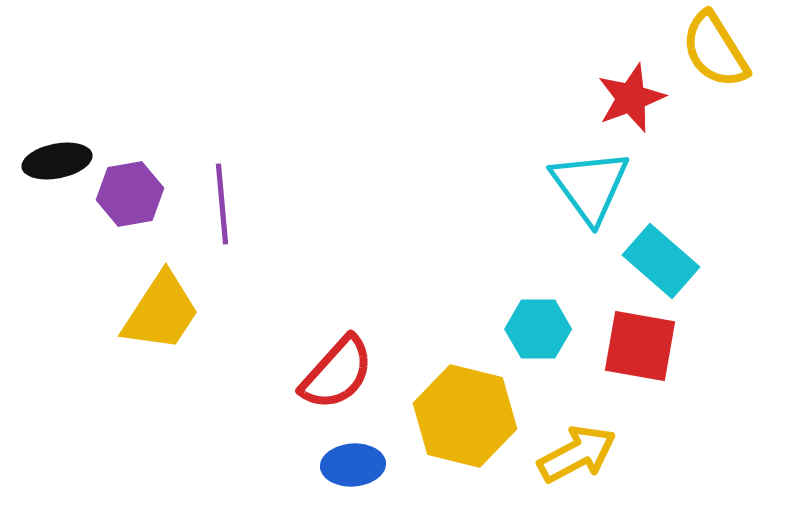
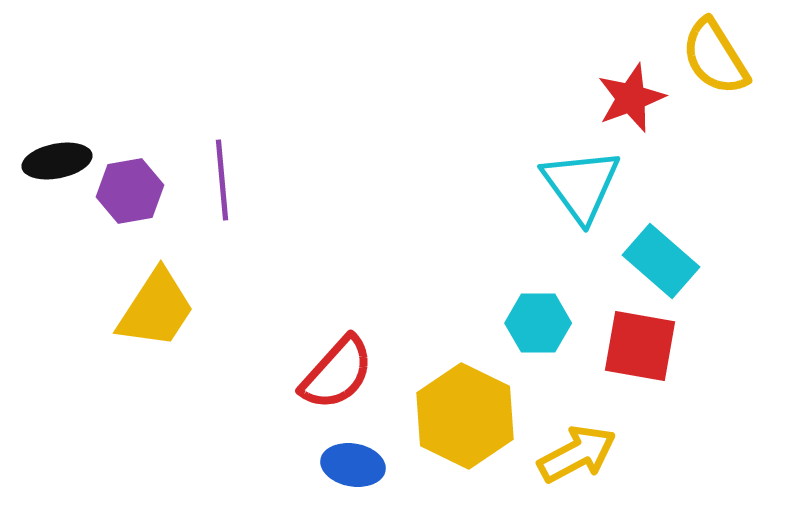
yellow semicircle: moved 7 px down
cyan triangle: moved 9 px left, 1 px up
purple hexagon: moved 3 px up
purple line: moved 24 px up
yellow trapezoid: moved 5 px left, 3 px up
cyan hexagon: moved 6 px up
yellow hexagon: rotated 12 degrees clockwise
blue ellipse: rotated 14 degrees clockwise
